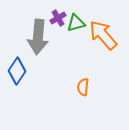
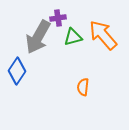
purple cross: rotated 21 degrees clockwise
green triangle: moved 3 px left, 14 px down
gray arrow: rotated 24 degrees clockwise
